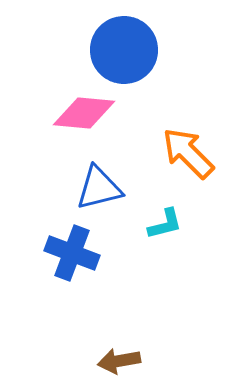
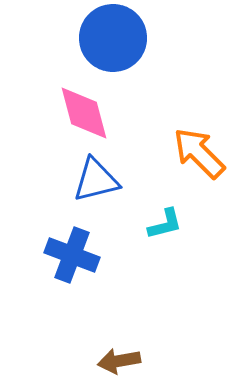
blue circle: moved 11 px left, 12 px up
pink diamond: rotated 70 degrees clockwise
orange arrow: moved 11 px right
blue triangle: moved 3 px left, 8 px up
blue cross: moved 2 px down
